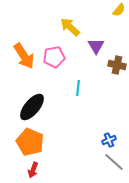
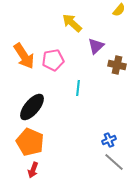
yellow arrow: moved 2 px right, 4 px up
purple triangle: rotated 18 degrees clockwise
pink pentagon: moved 1 px left, 3 px down
